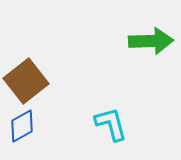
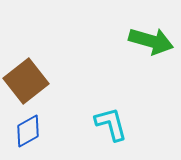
green arrow: rotated 18 degrees clockwise
blue diamond: moved 6 px right, 5 px down
